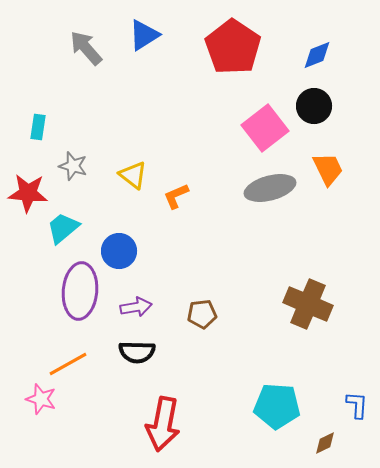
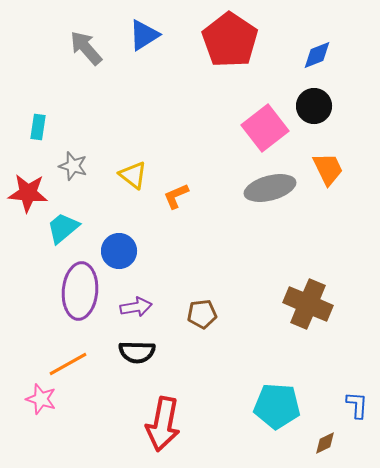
red pentagon: moved 3 px left, 7 px up
